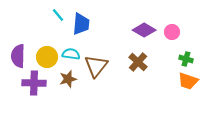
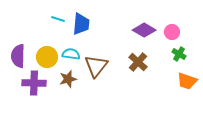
cyan line: moved 4 px down; rotated 32 degrees counterclockwise
green cross: moved 7 px left, 5 px up; rotated 16 degrees clockwise
orange trapezoid: moved 1 px left
